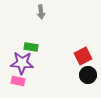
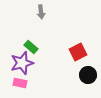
green rectangle: rotated 32 degrees clockwise
red square: moved 5 px left, 4 px up
purple star: rotated 20 degrees counterclockwise
pink rectangle: moved 2 px right, 2 px down
